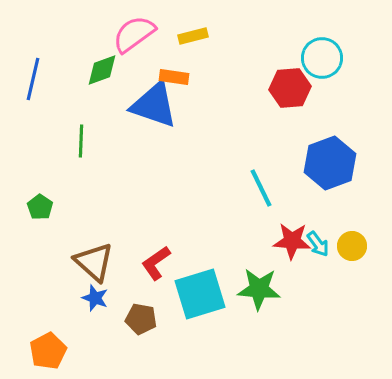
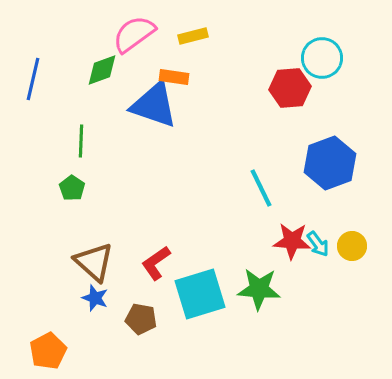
green pentagon: moved 32 px right, 19 px up
